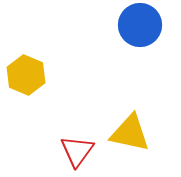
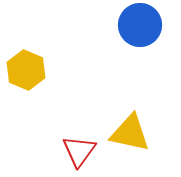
yellow hexagon: moved 5 px up
red triangle: moved 2 px right
